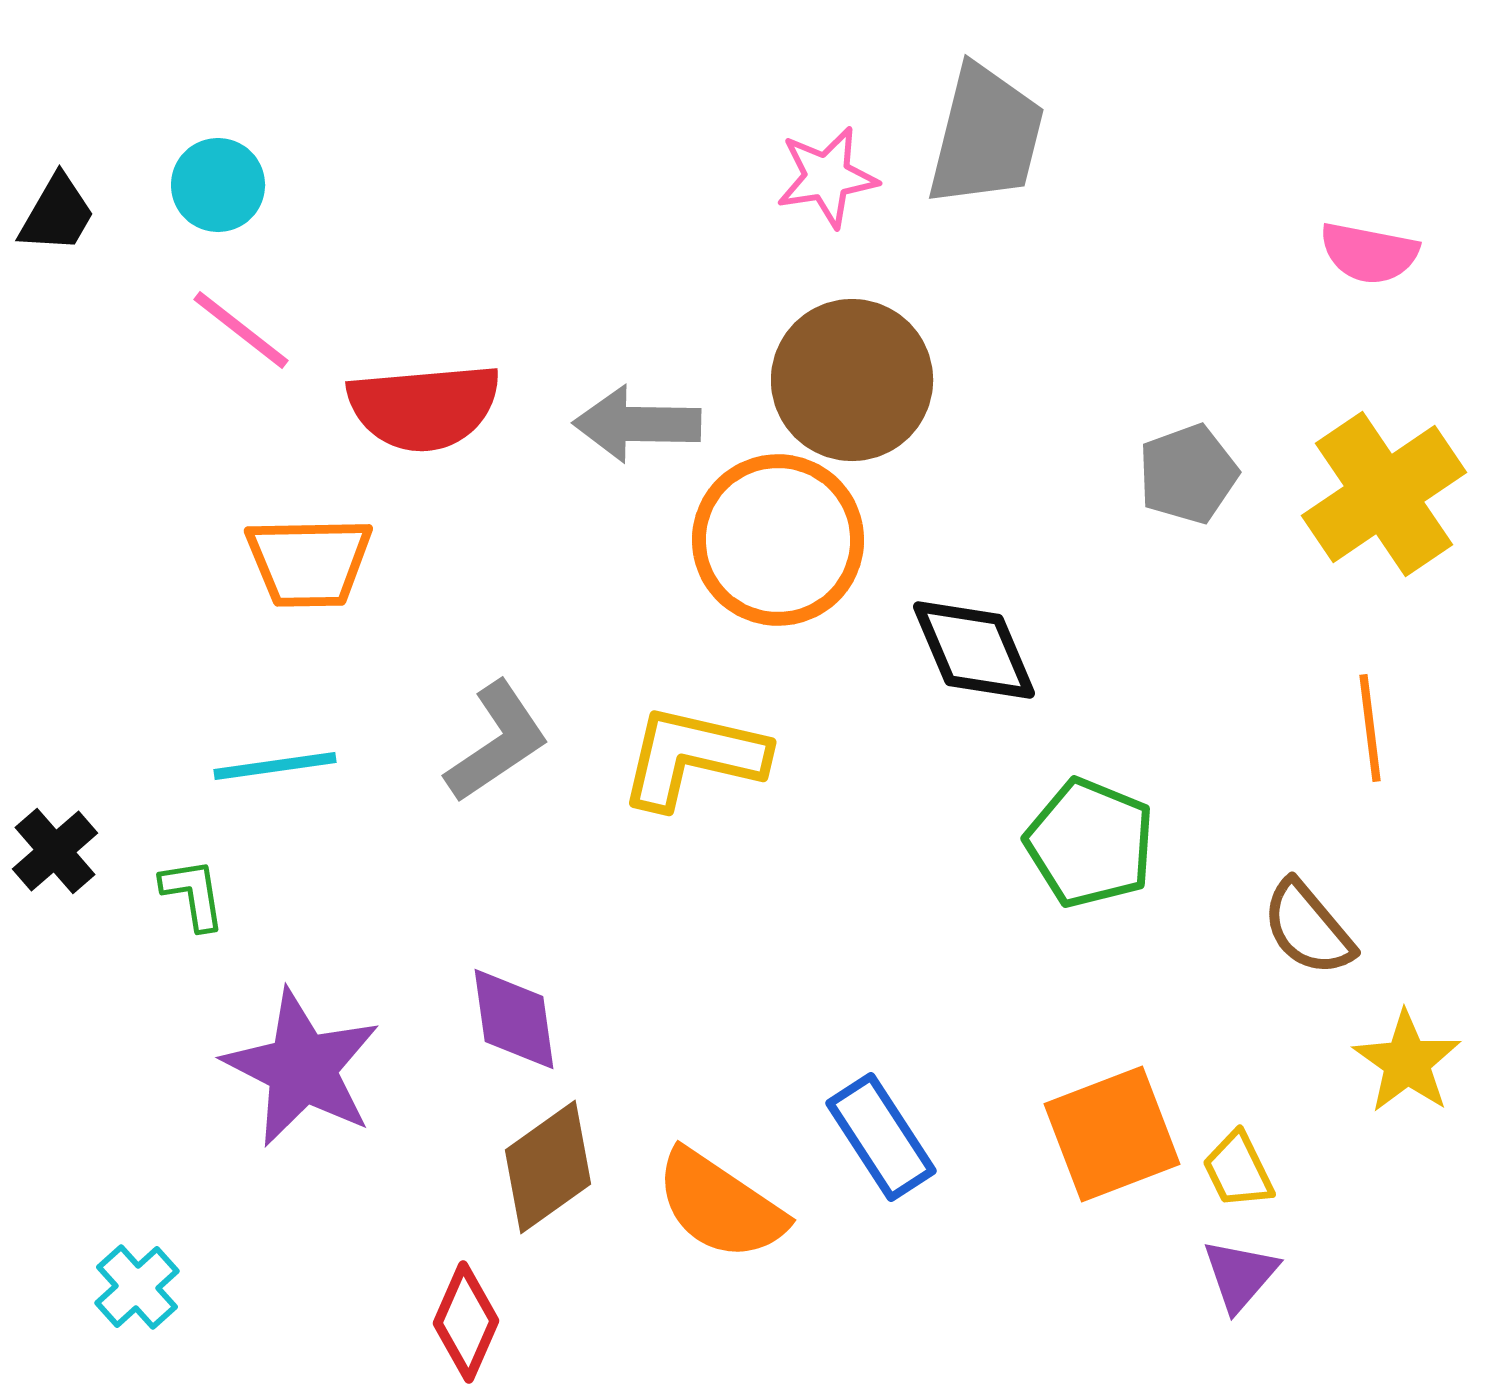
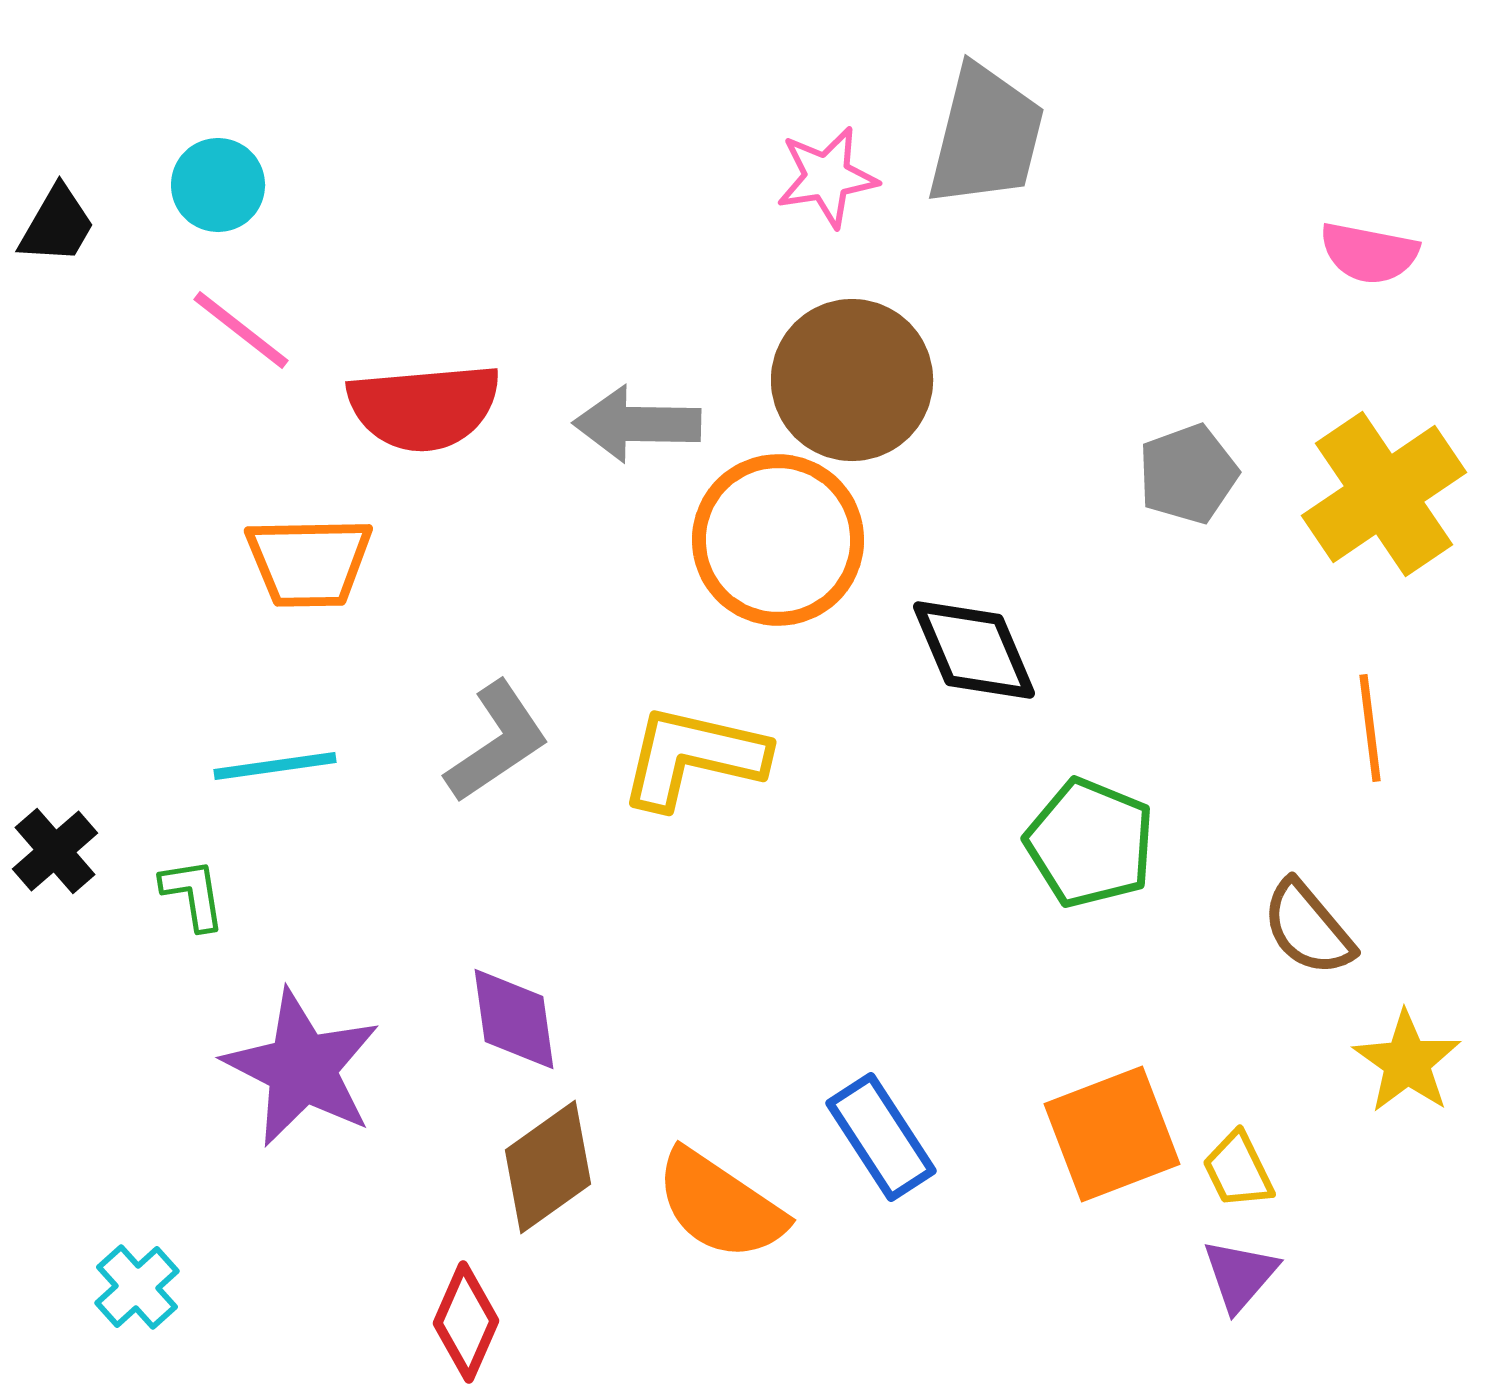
black trapezoid: moved 11 px down
